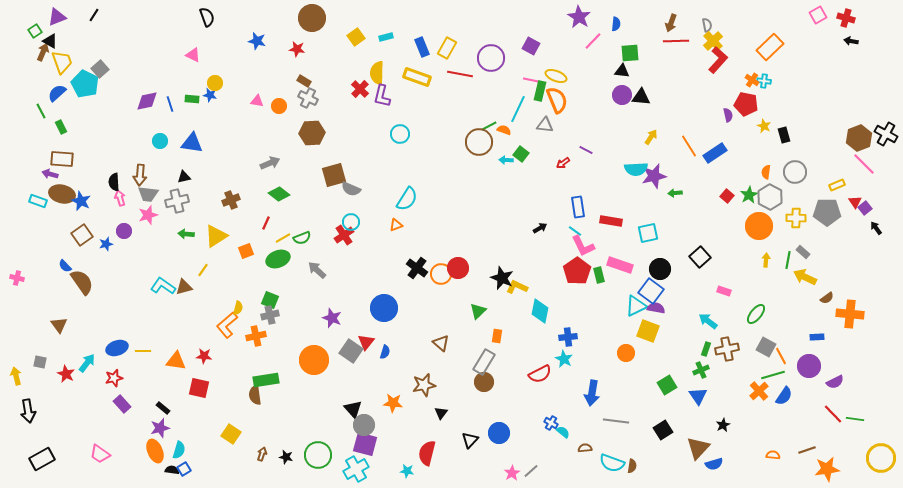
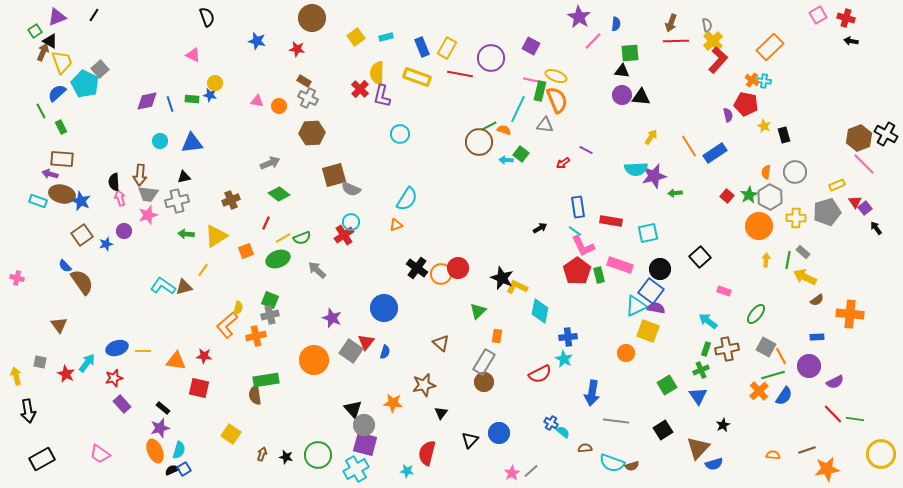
blue triangle at (192, 143): rotated 15 degrees counterclockwise
gray pentagon at (827, 212): rotated 16 degrees counterclockwise
brown semicircle at (827, 298): moved 10 px left, 2 px down
yellow circle at (881, 458): moved 4 px up
brown semicircle at (632, 466): rotated 64 degrees clockwise
black semicircle at (172, 470): rotated 32 degrees counterclockwise
